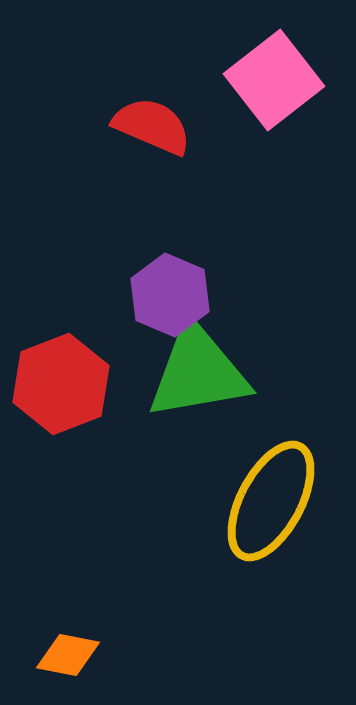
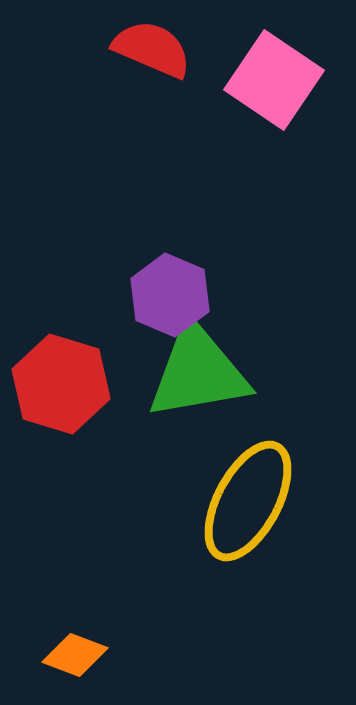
pink square: rotated 18 degrees counterclockwise
red semicircle: moved 77 px up
red hexagon: rotated 22 degrees counterclockwise
yellow ellipse: moved 23 px left
orange diamond: moved 7 px right; rotated 10 degrees clockwise
